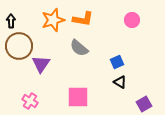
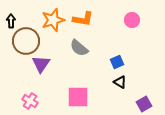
brown circle: moved 7 px right, 5 px up
